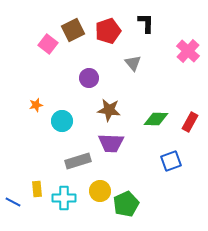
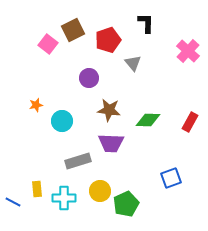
red pentagon: moved 9 px down
green diamond: moved 8 px left, 1 px down
blue square: moved 17 px down
